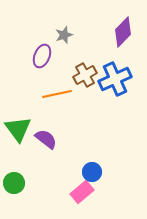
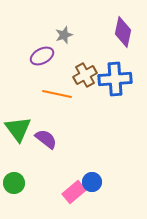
purple diamond: rotated 32 degrees counterclockwise
purple ellipse: rotated 40 degrees clockwise
blue cross: rotated 20 degrees clockwise
orange line: rotated 24 degrees clockwise
blue circle: moved 10 px down
pink rectangle: moved 8 px left
